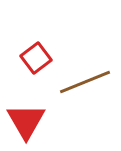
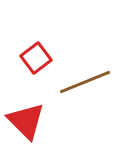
red triangle: rotated 15 degrees counterclockwise
